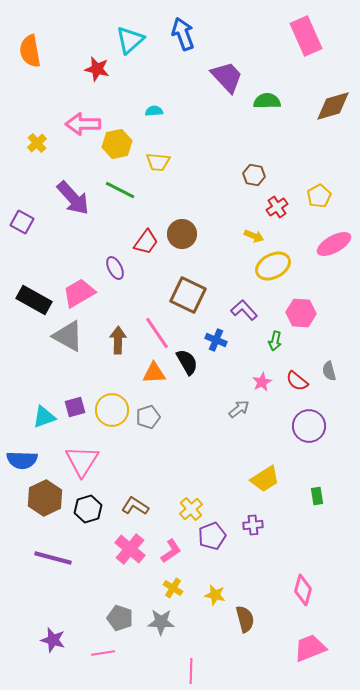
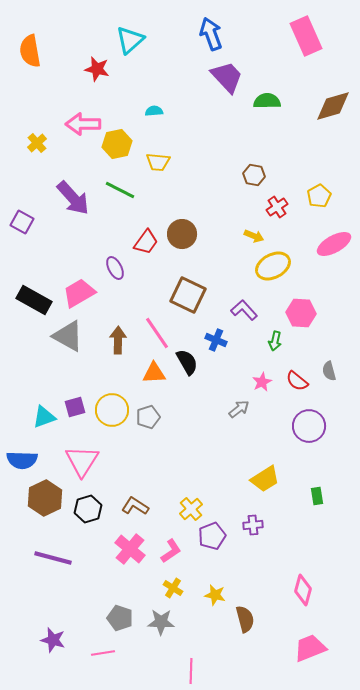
blue arrow at (183, 34): moved 28 px right
